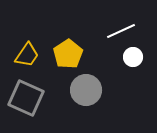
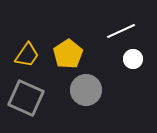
white circle: moved 2 px down
